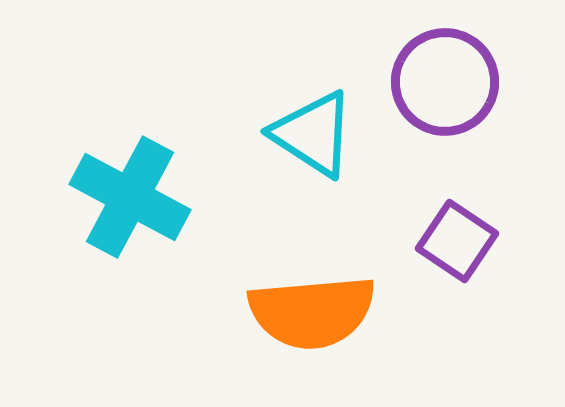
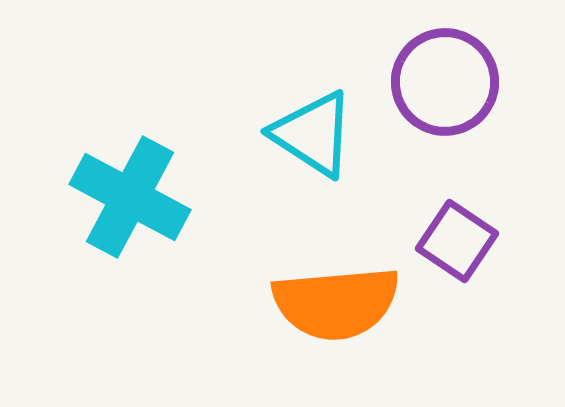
orange semicircle: moved 24 px right, 9 px up
